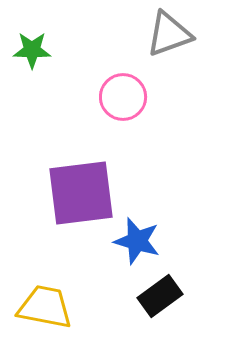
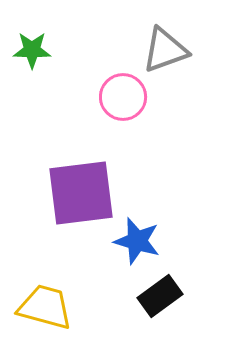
gray triangle: moved 4 px left, 16 px down
yellow trapezoid: rotated 4 degrees clockwise
